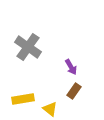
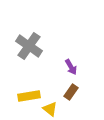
gray cross: moved 1 px right, 1 px up
brown rectangle: moved 3 px left, 1 px down
yellow rectangle: moved 6 px right, 3 px up
